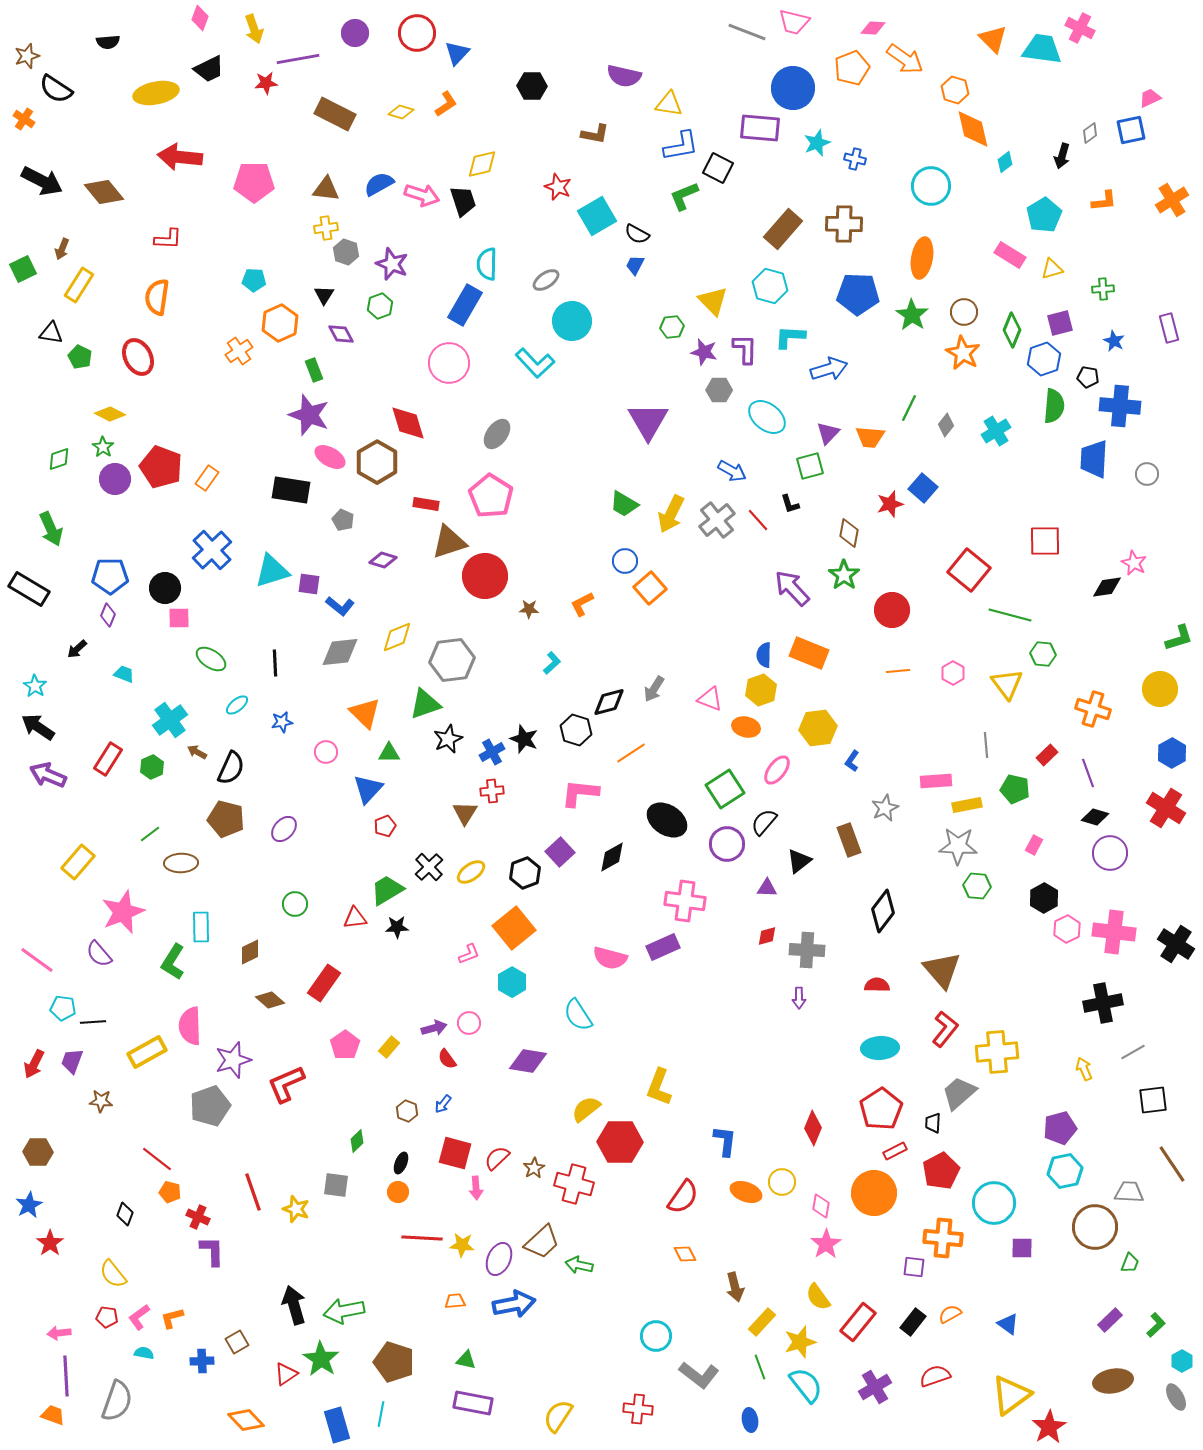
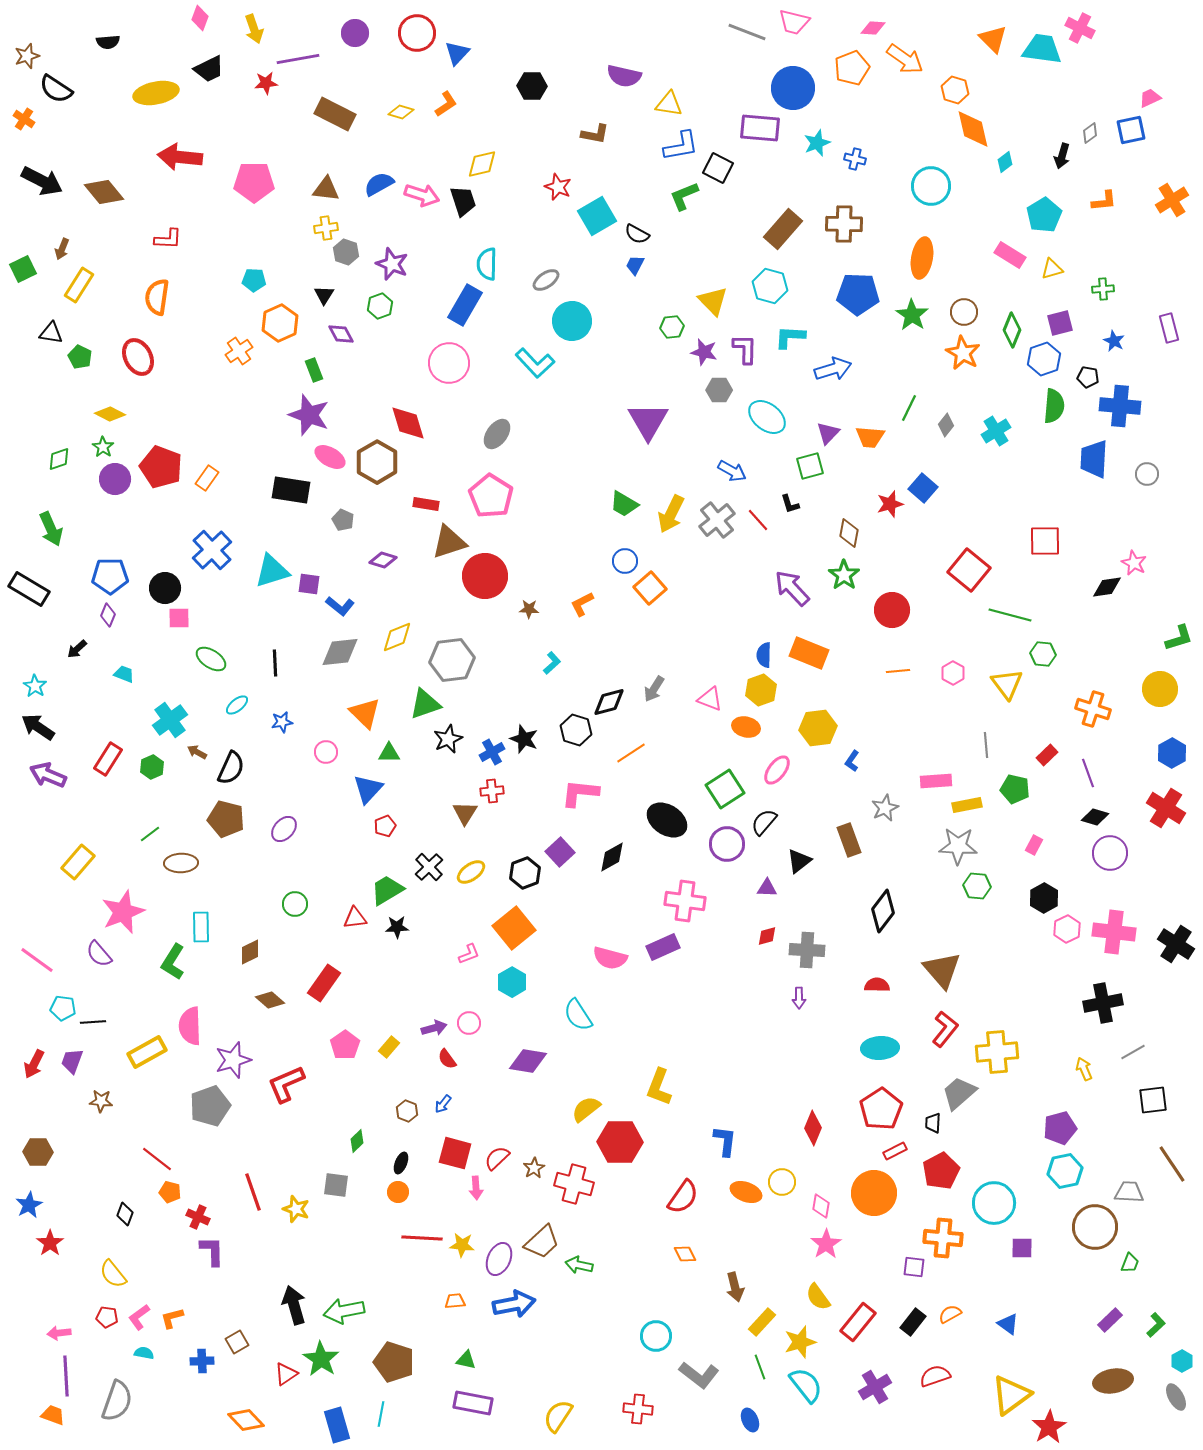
blue arrow at (829, 369): moved 4 px right
blue ellipse at (750, 1420): rotated 15 degrees counterclockwise
